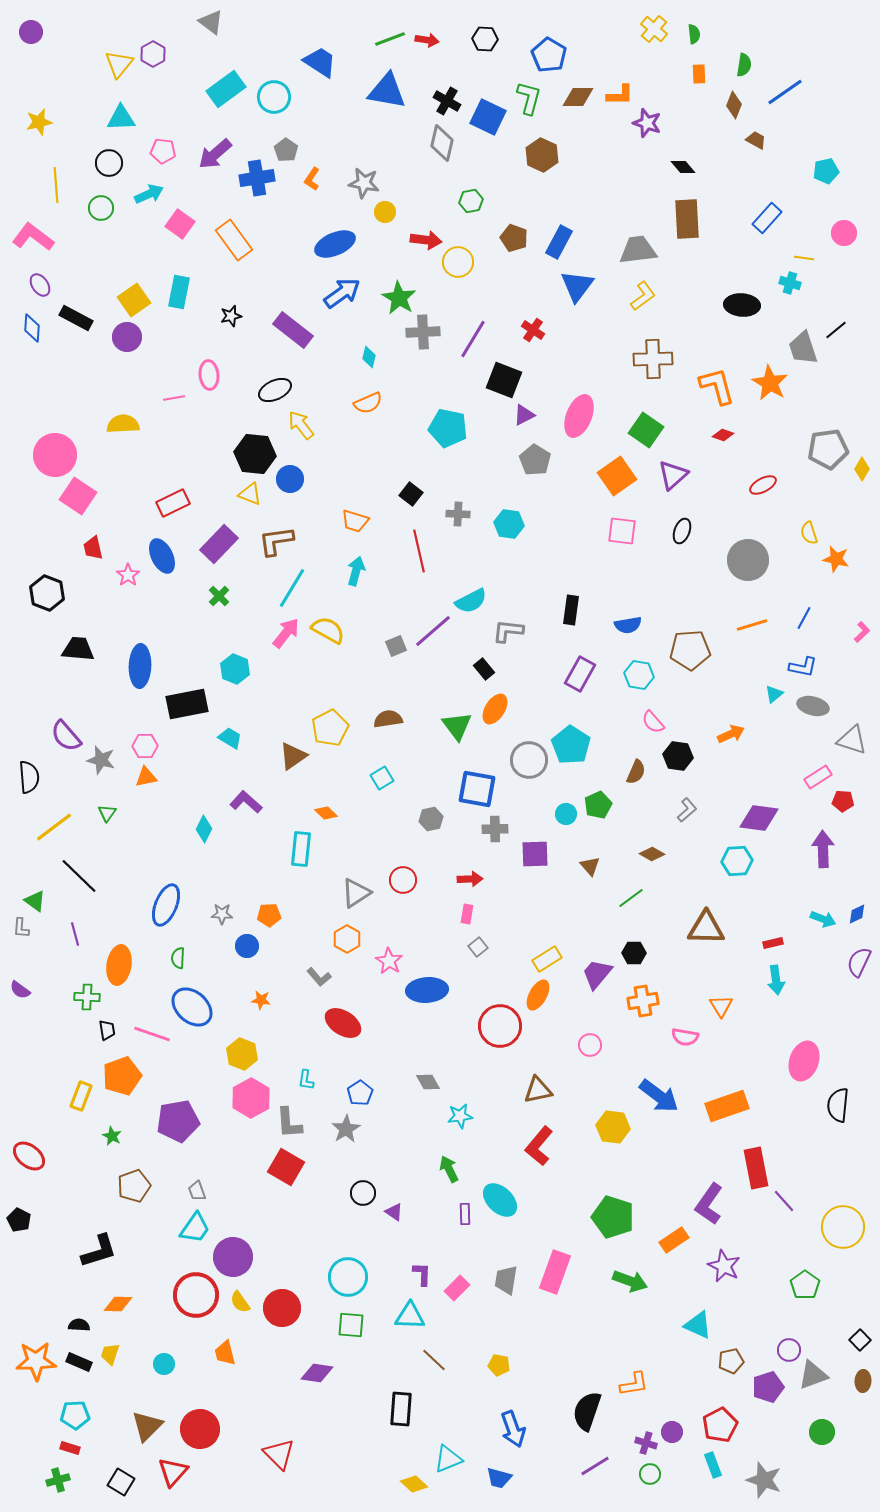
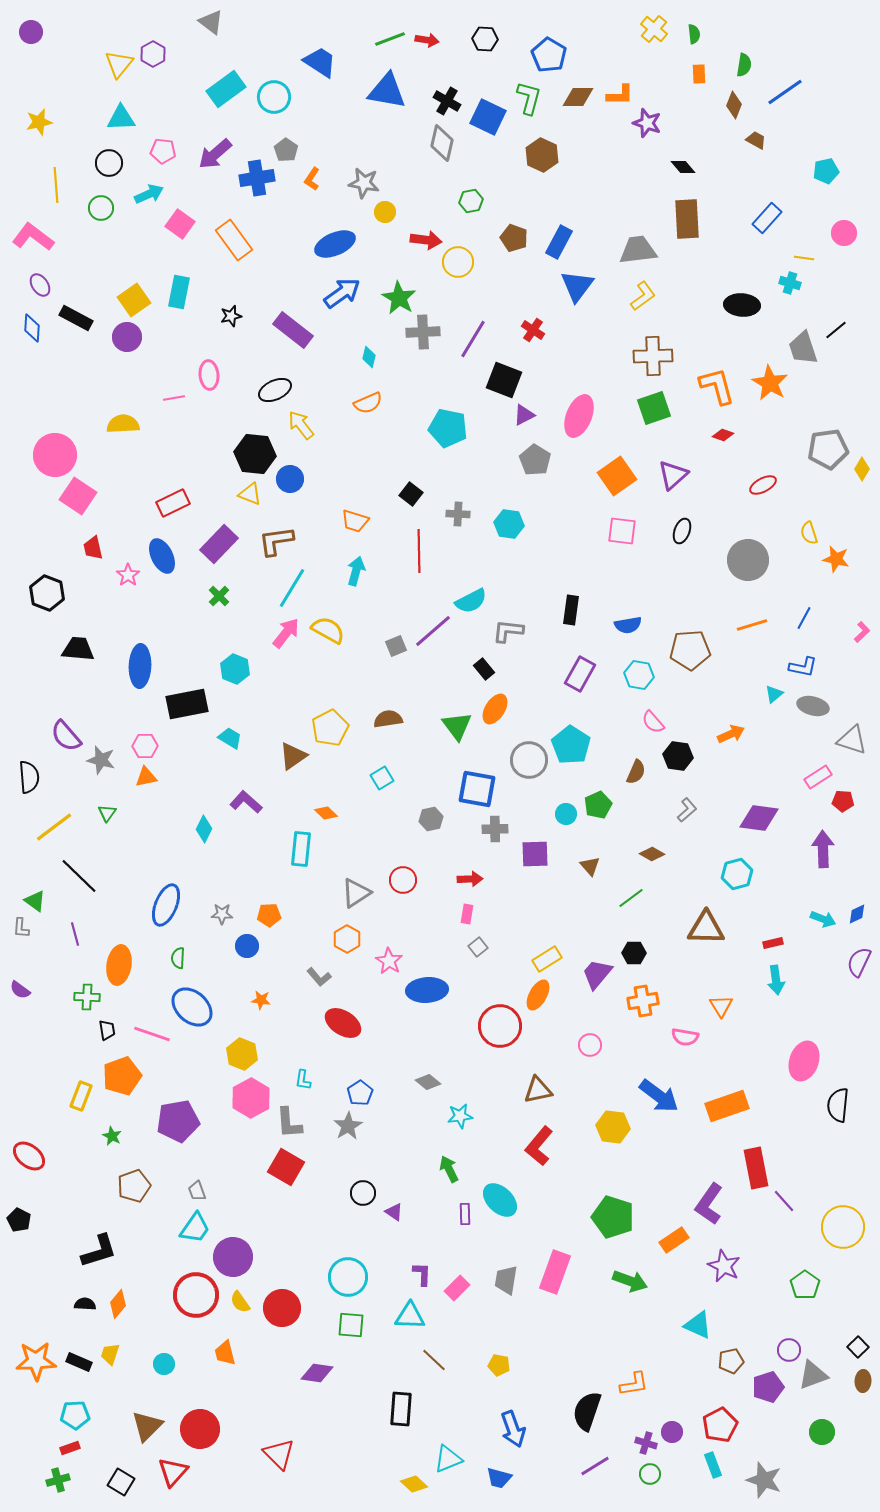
brown cross at (653, 359): moved 3 px up
green square at (646, 430): moved 8 px right, 22 px up; rotated 36 degrees clockwise
red line at (419, 551): rotated 12 degrees clockwise
cyan hexagon at (737, 861): moved 13 px down; rotated 12 degrees counterclockwise
cyan L-shape at (306, 1080): moved 3 px left
gray diamond at (428, 1082): rotated 20 degrees counterclockwise
gray star at (346, 1129): moved 2 px right, 3 px up
orange diamond at (118, 1304): rotated 52 degrees counterclockwise
black semicircle at (79, 1325): moved 6 px right, 21 px up
black square at (860, 1340): moved 2 px left, 7 px down
red rectangle at (70, 1448): rotated 36 degrees counterclockwise
